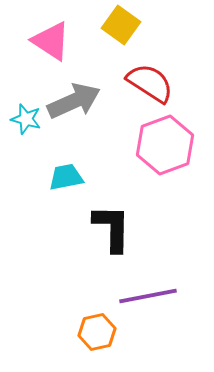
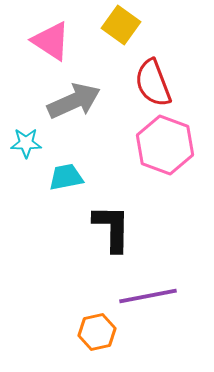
red semicircle: moved 3 px right; rotated 144 degrees counterclockwise
cyan star: moved 24 px down; rotated 16 degrees counterclockwise
pink hexagon: rotated 20 degrees counterclockwise
